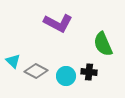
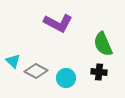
black cross: moved 10 px right
cyan circle: moved 2 px down
